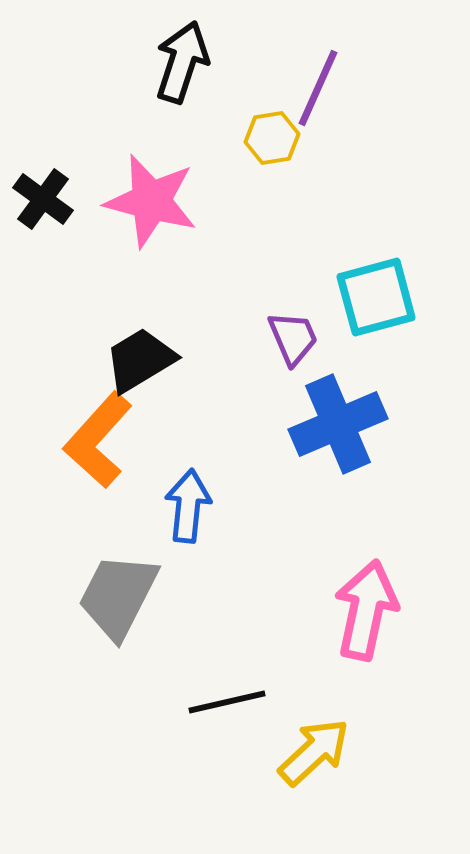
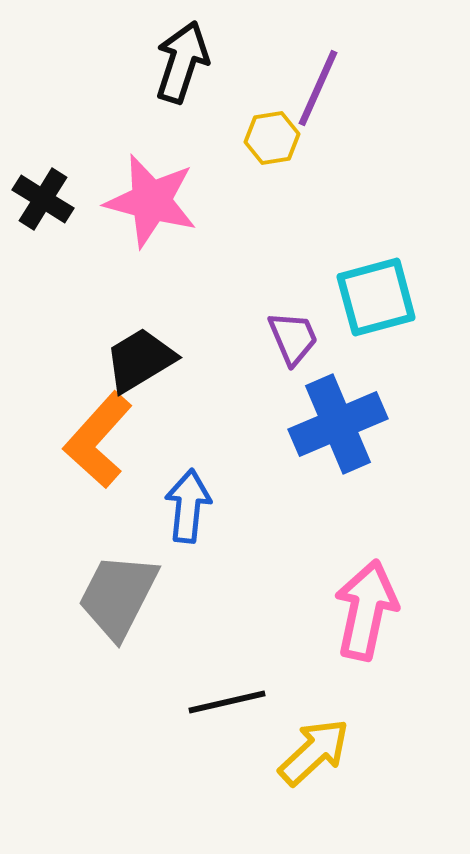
black cross: rotated 4 degrees counterclockwise
